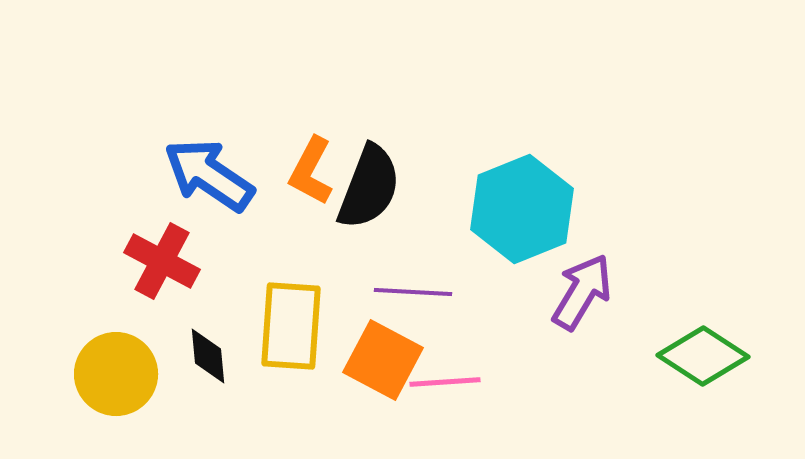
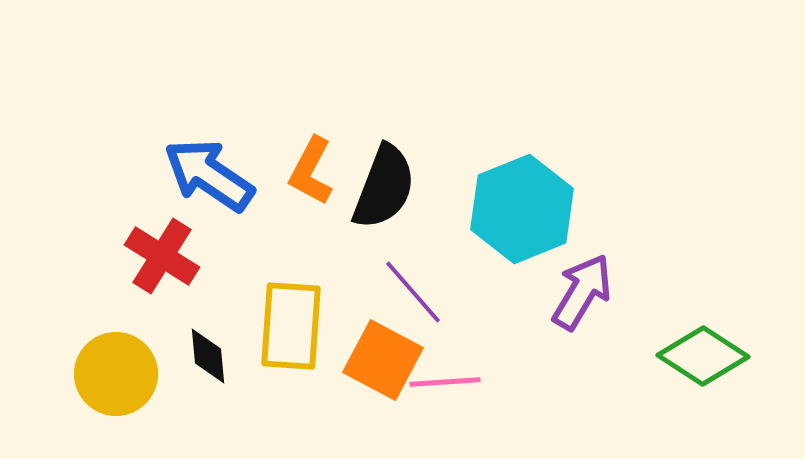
black semicircle: moved 15 px right
red cross: moved 5 px up; rotated 4 degrees clockwise
purple line: rotated 46 degrees clockwise
